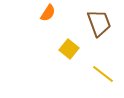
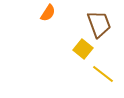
brown trapezoid: moved 1 px down
yellow square: moved 14 px right
